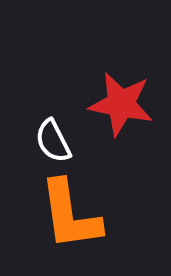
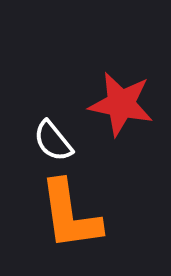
white semicircle: rotated 12 degrees counterclockwise
